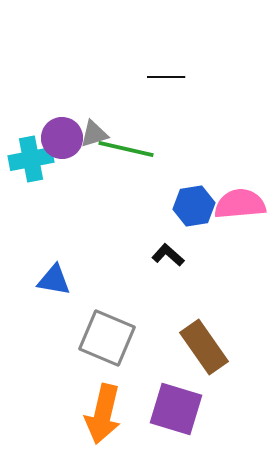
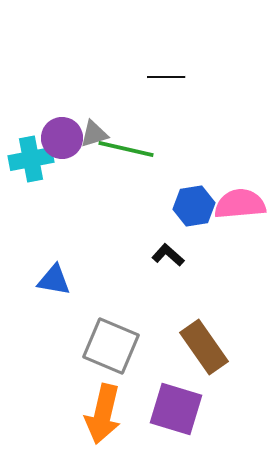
gray square: moved 4 px right, 8 px down
